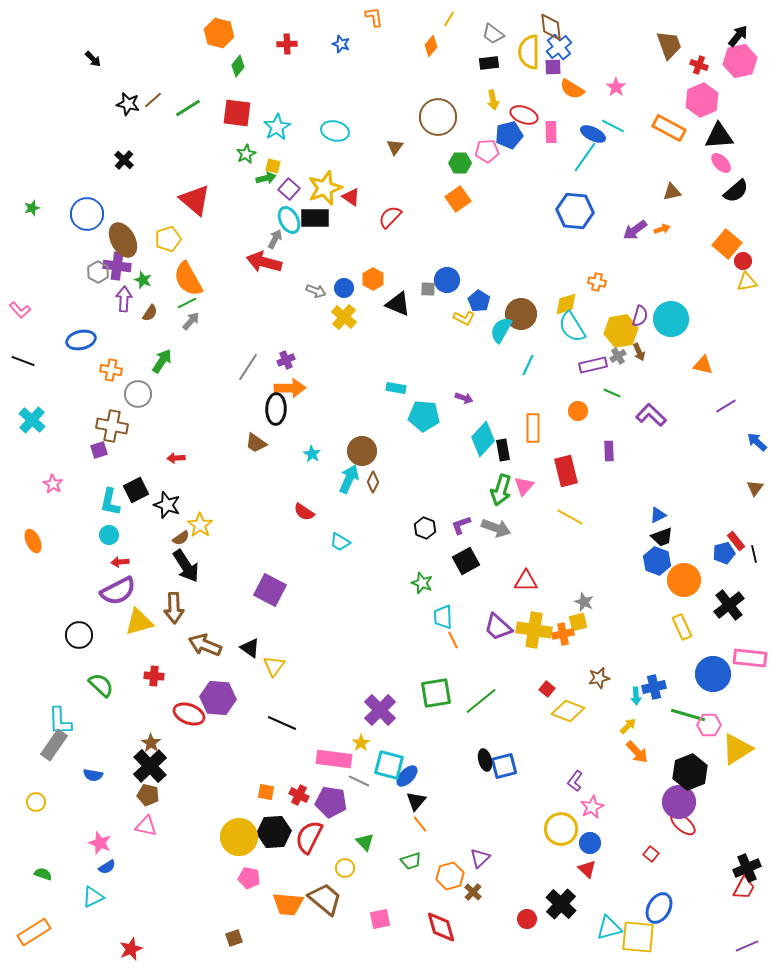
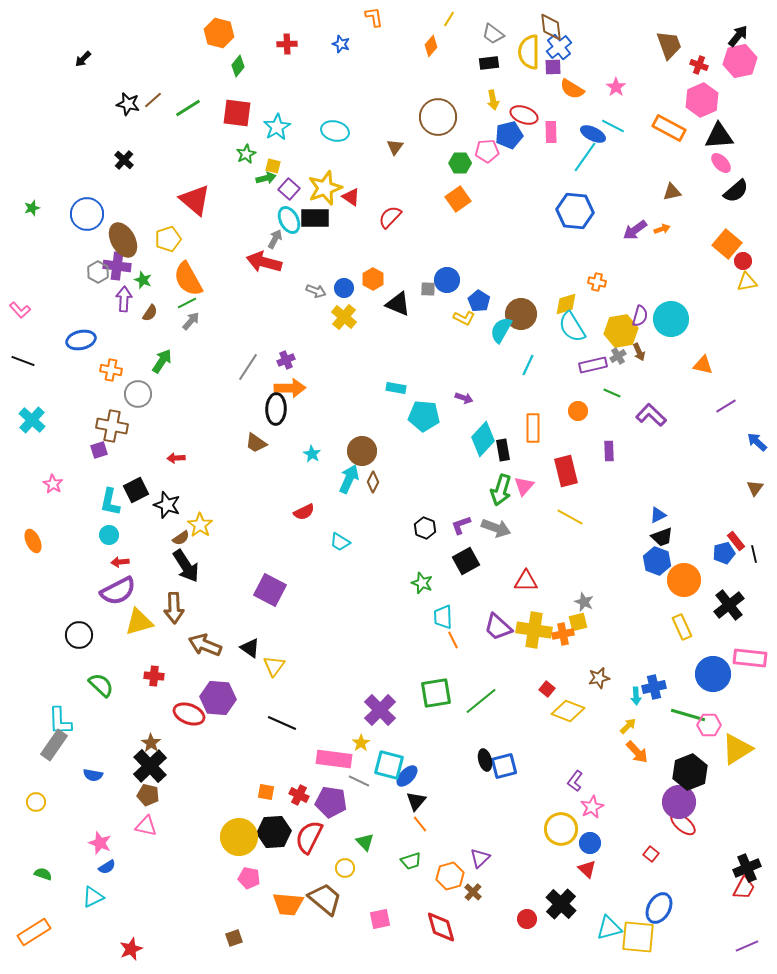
black arrow at (93, 59): moved 10 px left; rotated 90 degrees clockwise
red semicircle at (304, 512): rotated 60 degrees counterclockwise
